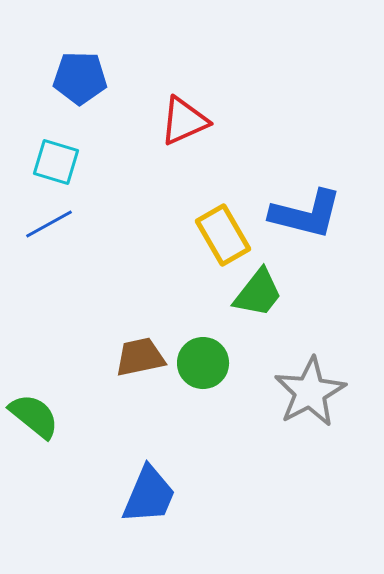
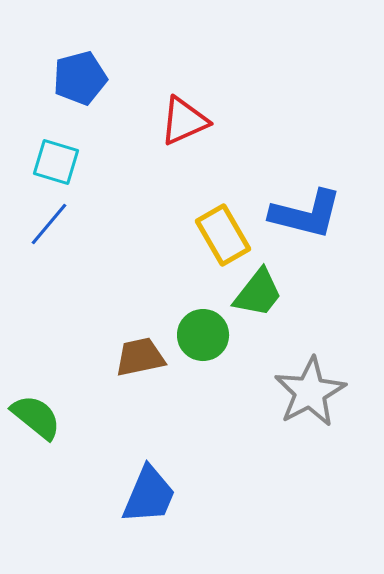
blue pentagon: rotated 16 degrees counterclockwise
blue line: rotated 21 degrees counterclockwise
green circle: moved 28 px up
green semicircle: moved 2 px right, 1 px down
